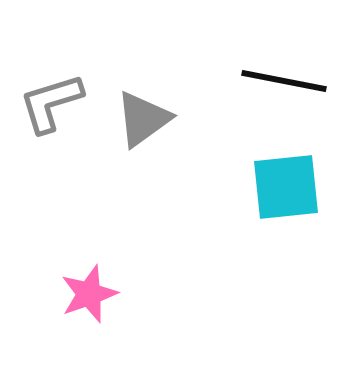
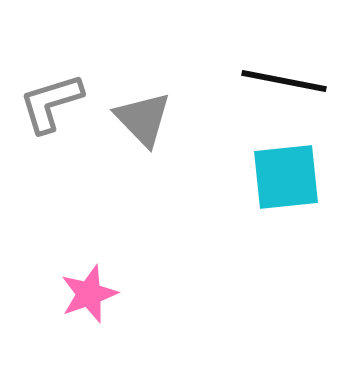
gray triangle: rotated 38 degrees counterclockwise
cyan square: moved 10 px up
